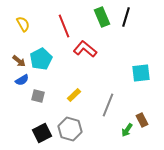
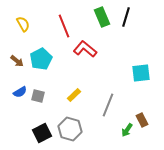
brown arrow: moved 2 px left
blue semicircle: moved 2 px left, 12 px down
